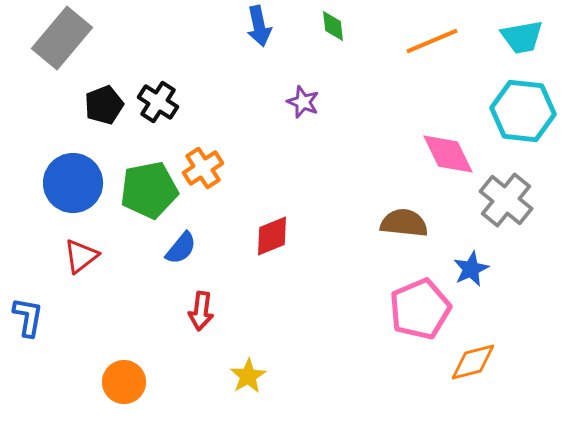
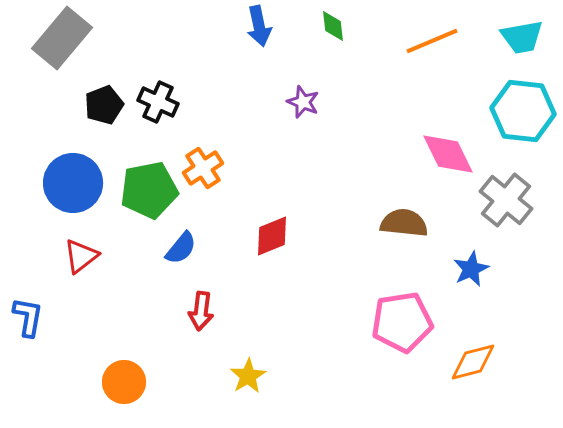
black cross: rotated 9 degrees counterclockwise
pink pentagon: moved 18 px left, 13 px down; rotated 14 degrees clockwise
